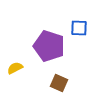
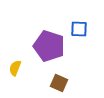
blue square: moved 1 px down
yellow semicircle: rotated 42 degrees counterclockwise
